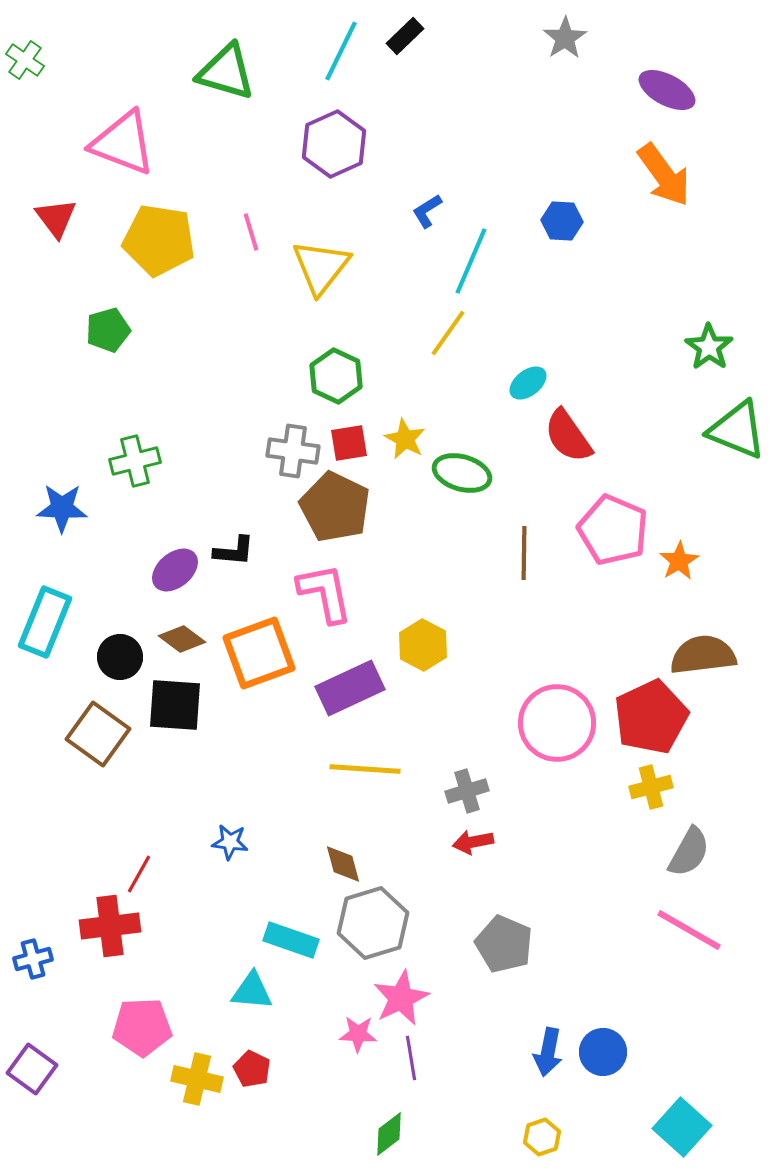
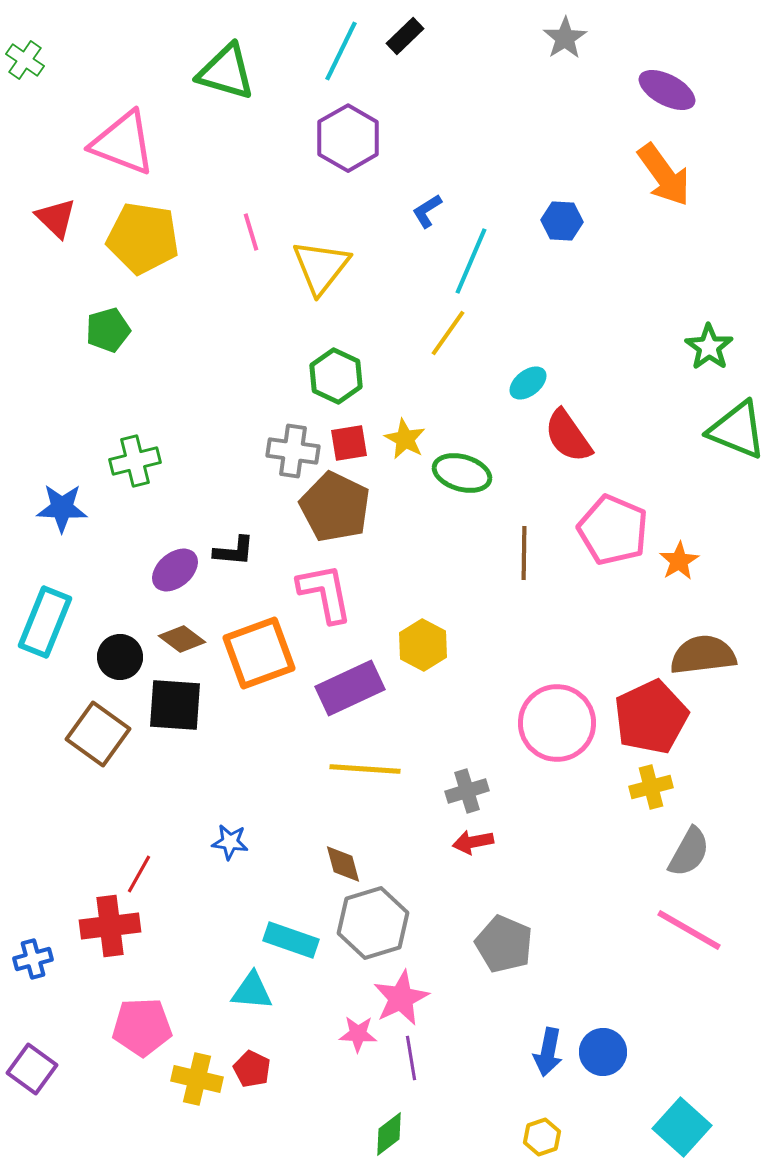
purple hexagon at (334, 144): moved 14 px right, 6 px up; rotated 6 degrees counterclockwise
red triangle at (56, 218): rotated 9 degrees counterclockwise
yellow pentagon at (159, 240): moved 16 px left, 2 px up
